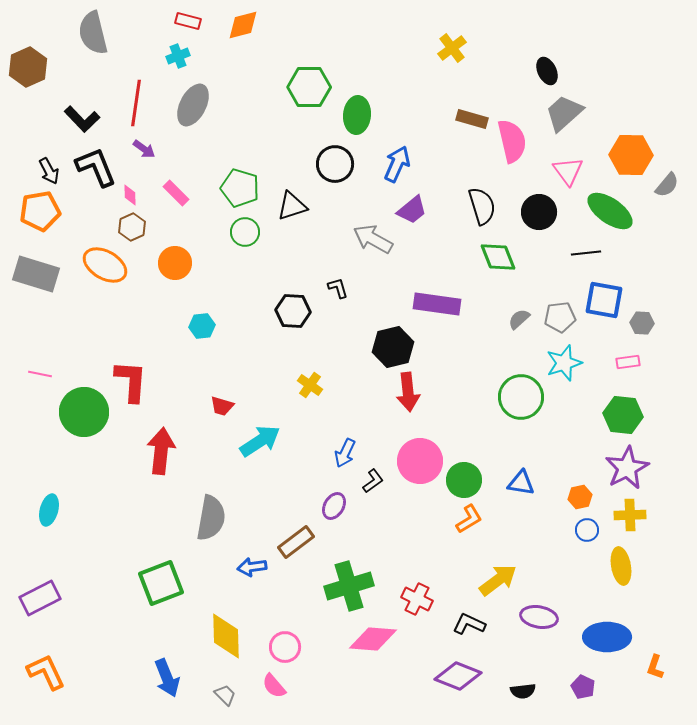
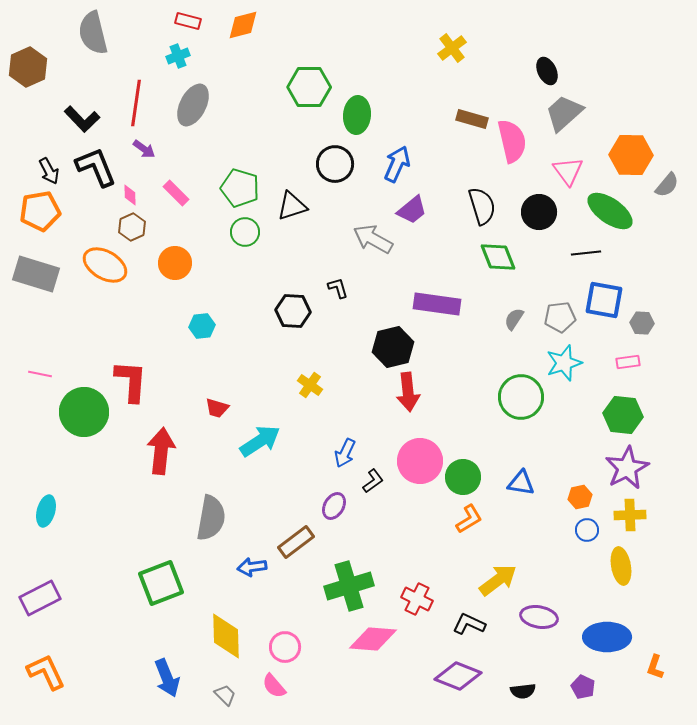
gray semicircle at (519, 319): moved 5 px left; rotated 15 degrees counterclockwise
red trapezoid at (222, 406): moved 5 px left, 2 px down
green circle at (464, 480): moved 1 px left, 3 px up
cyan ellipse at (49, 510): moved 3 px left, 1 px down
